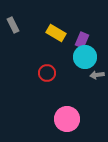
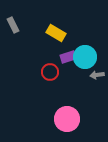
purple rectangle: moved 14 px left, 17 px down; rotated 49 degrees clockwise
red circle: moved 3 px right, 1 px up
